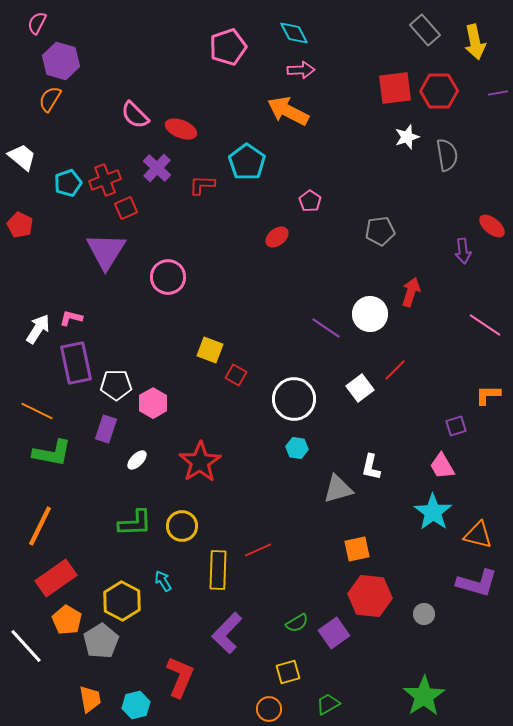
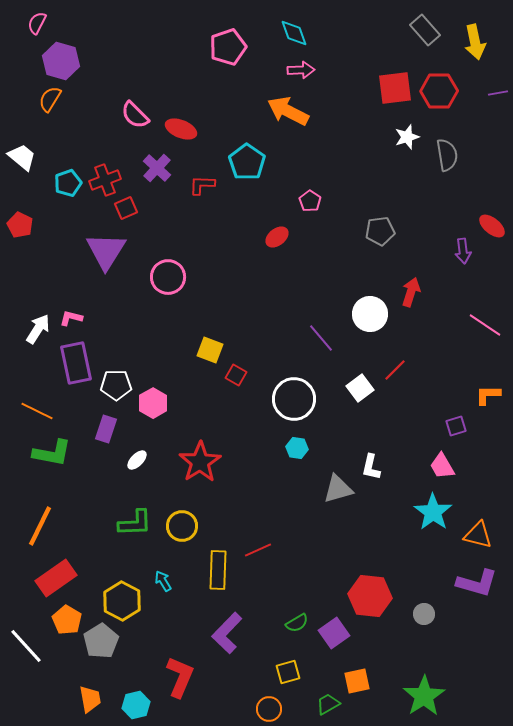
cyan diamond at (294, 33): rotated 8 degrees clockwise
purple line at (326, 328): moved 5 px left, 10 px down; rotated 16 degrees clockwise
orange square at (357, 549): moved 132 px down
